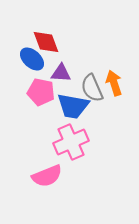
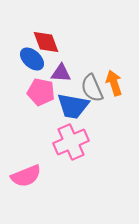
pink semicircle: moved 21 px left
